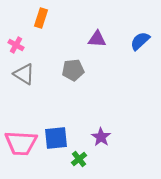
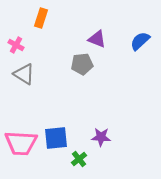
purple triangle: rotated 18 degrees clockwise
gray pentagon: moved 9 px right, 6 px up
purple star: rotated 30 degrees counterclockwise
